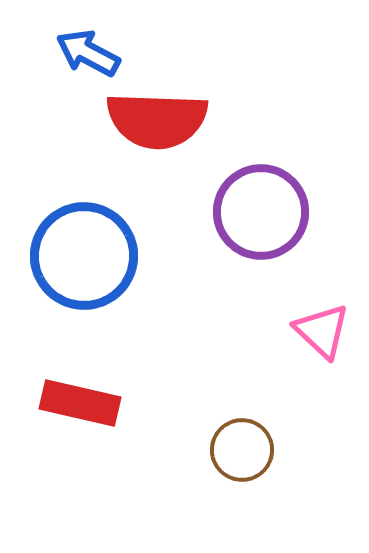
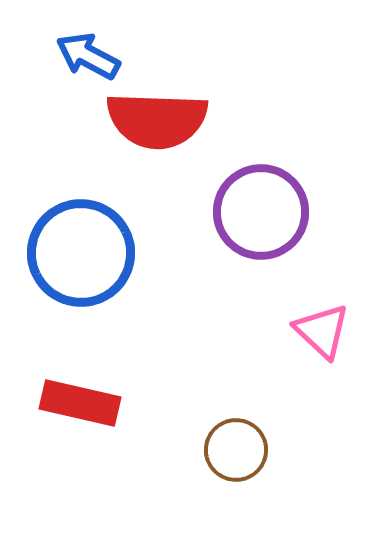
blue arrow: moved 3 px down
blue circle: moved 3 px left, 3 px up
brown circle: moved 6 px left
